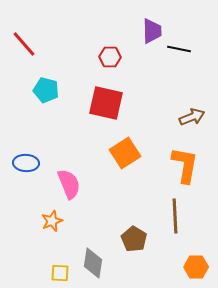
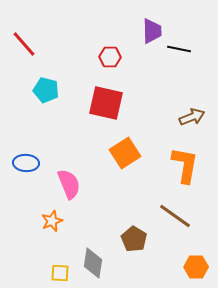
brown line: rotated 52 degrees counterclockwise
